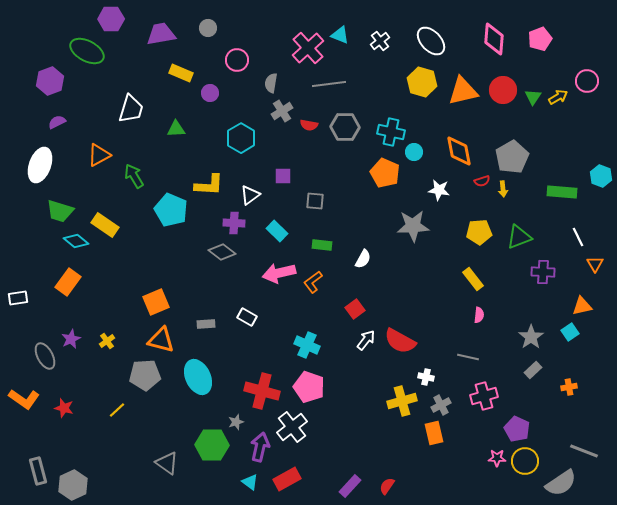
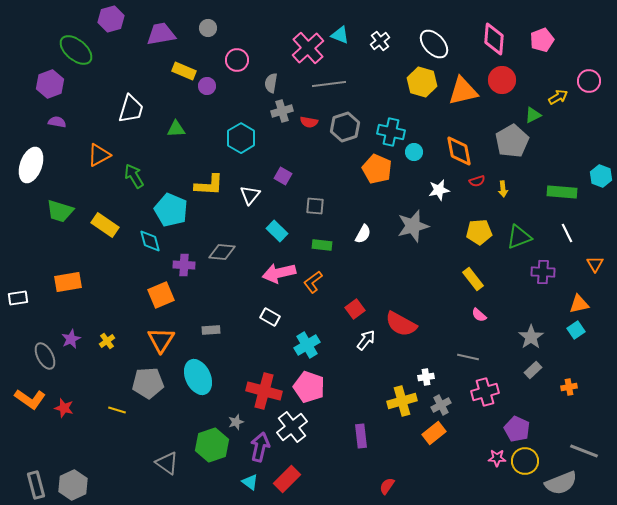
purple hexagon at (111, 19): rotated 15 degrees counterclockwise
pink pentagon at (540, 39): moved 2 px right, 1 px down
white ellipse at (431, 41): moved 3 px right, 3 px down
green ellipse at (87, 51): moved 11 px left, 1 px up; rotated 12 degrees clockwise
yellow rectangle at (181, 73): moved 3 px right, 2 px up
purple hexagon at (50, 81): moved 3 px down
pink circle at (587, 81): moved 2 px right
red circle at (503, 90): moved 1 px left, 10 px up
purple circle at (210, 93): moved 3 px left, 7 px up
green triangle at (533, 97): moved 18 px down; rotated 30 degrees clockwise
gray cross at (282, 111): rotated 15 degrees clockwise
purple semicircle at (57, 122): rotated 36 degrees clockwise
red semicircle at (309, 125): moved 3 px up
gray hexagon at (345, 127): rotated 20 degrees counterclockwise
gray pentagon at (512, 157): moved 16 px up
white ellipse at (40, 165): moved 9 px left
orange pentagon at (385, 173): moved 8 px left, 4 px up
purple square at (283, 176): rotated 30 degrees clockwise
red semicircle at (482, 181): moved 5 px left
white star at (439, 190): rotated 20 degrees counterclockwise
white triangle at (250, 195): rotated 15 degrees counterclockwise
gray square at (315, 201): moved 5 px down
purple cross at (234, 223): moved 50 px left, 42 px down
gray star at (413, 226): rotated 12 degrees counterclockwise
white line at (578, 237): moved 11 px left, 4 px up
cyan diamond at (76, 241): moved 74 px right; rotated 35 degrees clockwise
gray diamond at (222, 252): rotated 32 degrees counterclockwise
white semicircle at (363, 259): moved 25 px up
orange rectangle at (68, 282): rotated 44 degrees clockwise
orange square at (156, 302): moved 5 px right, 7 px up
orange triangle at (582, 306): moved 3 px left, 2 px up
pink semicircle at (479, 315): rotated 126 degrees clockwise
white rectangle at (247, 317): moved 23 px right
gray rectangle at (206, 324): moved 5 px right, 6 px down
cyan square at (570, 332): moved 6 px right, 2 px up
orange triangle at (161, 340): rotated 48 degrees clockwise
red semicircle at (400, 341): moved 1 px right, 17 px up
cyan cross at (307, 345): rotated 35 degrees clockwise
gray pentagon at (145, 375): moved 3 px right, 8 px down
white cross at (426, 377): rotated 21 degrees counterclockwise
red cross at (262, 391): moved 2 px right
pink cross at (484, 396): moved 1 px right, 4 px up
orange L-shape at (24, 399): moved 6 px right
yellow line at (117, 410): rotated 60 degrees clockwise
orange rectangle at (434, 433): rotated 65 degrees clockwise
green hexagon at (212, 445): rotated 20 degrees counterclockwise
gray rectangle at (38, 471): moved 2 px left, 14 px down
red rectangle at (287, 479): rotated 16 degrees counterclockwise
gray semicircle at (561, 483): rotated 12 degrees clockwise
purple rectangle at (350, 486): moved 11 px right, 50 px up; rotated 50 degrees counterclockwise
